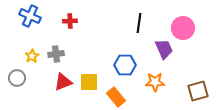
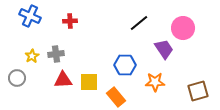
black line: rotated 42 degrees clockwise
purple trapezoid: rotated 10 degrees counterclockwise
red triangle: moved 2 px up; rotated 18 degrees clockwise
